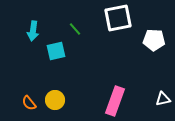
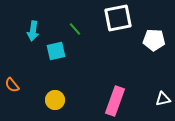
orange semicircle: moved 17 px left, 18 px up
